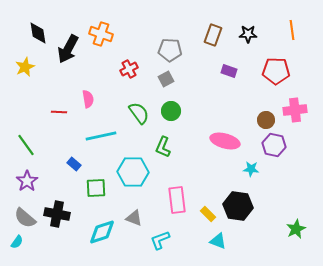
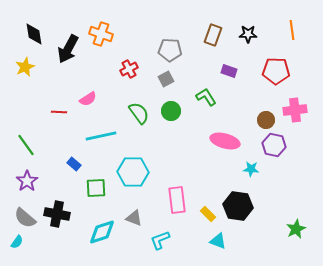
black diamond: moved 4 px left, 1 px down
pink semicircle: rotated 66 degrees clockwise
green L-shape: moved 43 px right, 50 px up; rotated 125 degrees clockwise
